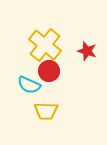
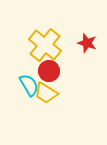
red star: moved 8 px up
cyan semicircle: rotated 145 degrees counterclockwise
yellow trapezoid: moved 18 px up; rotated 30 degrees clockwise
